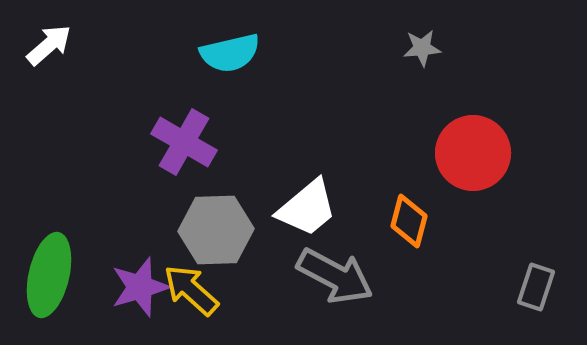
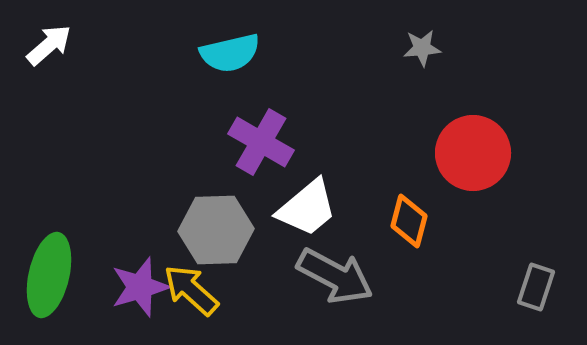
purple cross: moved 77 px right
